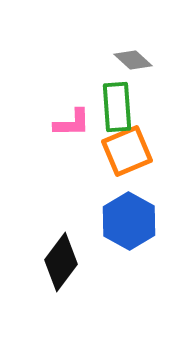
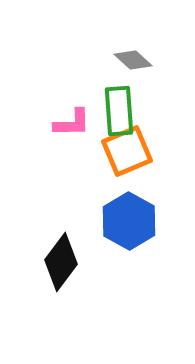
green rectangle: moved 2 px right, 4 px down
